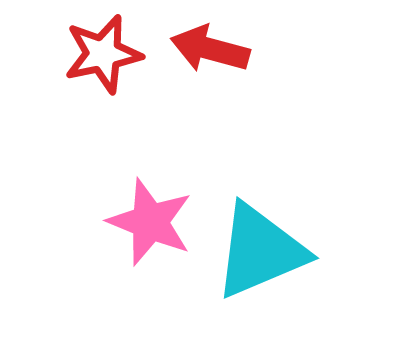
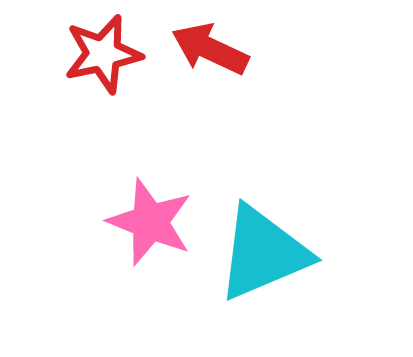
red arrow: rotated 10 degrees clockwise
cyan triangle: moved 3 px right, 2 px down
